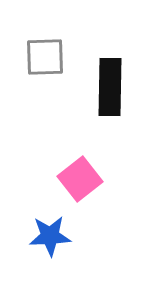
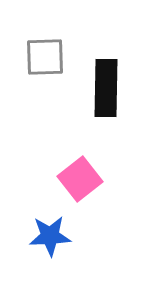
black rectangle: moved 4 px left, 1 px down
